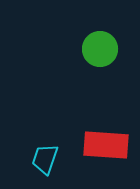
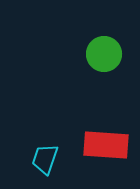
green circle: moved 4 px right, 5 px down
